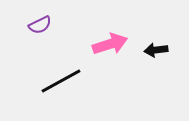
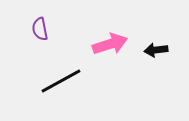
purple semicircle: moved 4 px down; rotated 105 degrees clockwise
